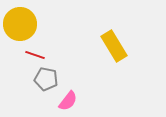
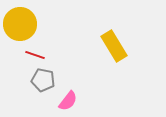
gray pentagon: moved 3 px left, 1 px down
